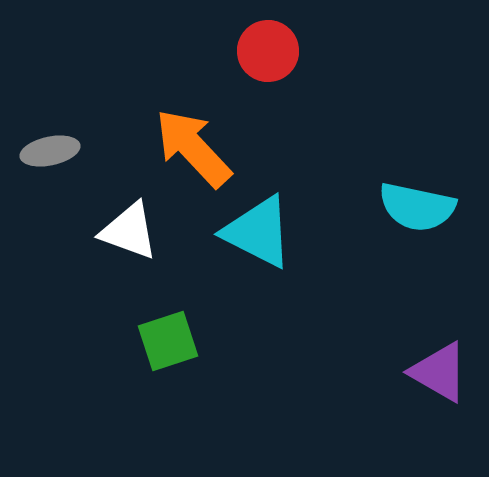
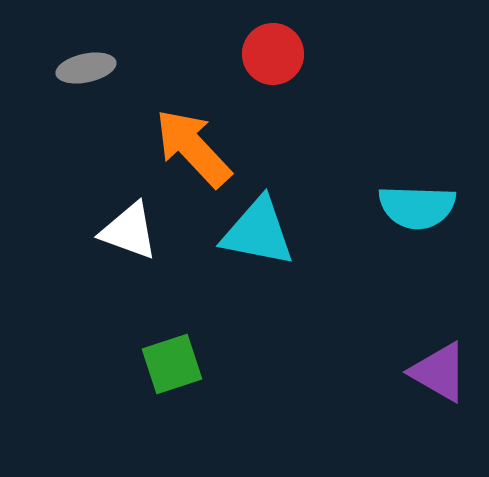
red circle: moved 5 px right, 3 px down
gray ellipse: moved 36 px right, 83 px up
cyan semicircle: rotated 10 degrees counterclockwise
cyan triangle: rotated 16 degrees counterclockwise
green square: moved 4 px right, 23 px down
